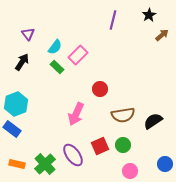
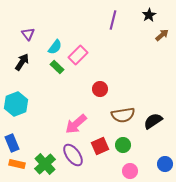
pink arrow: moved 10 px down; rotated 25 degrees clockwise
blue rectangle: moved 14 px down; rotated 30 degrees clockwise
